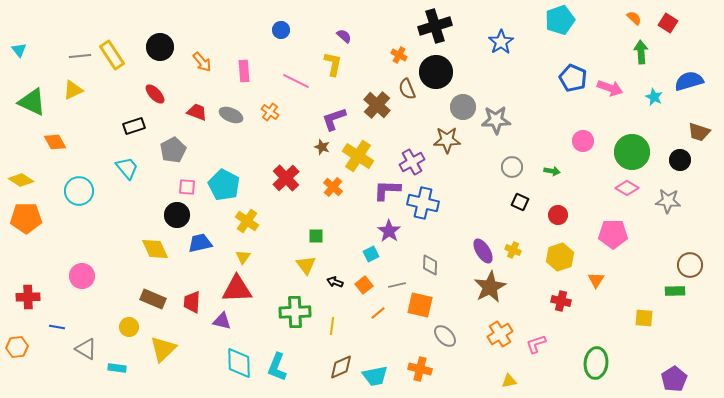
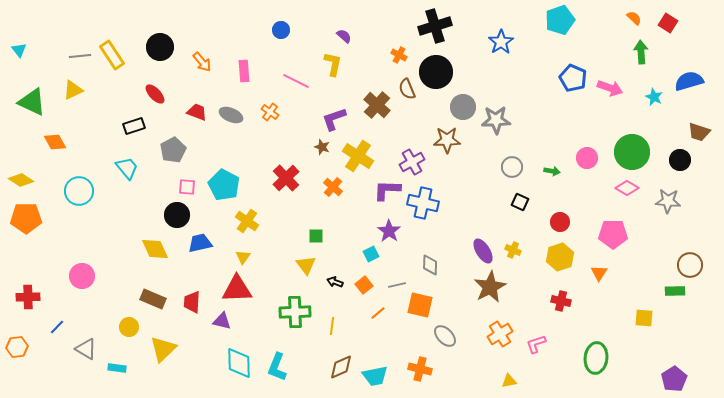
pink circle at (583, 141): moved 4 px right, 17 px down
red circle at (558, 215): moved 2 px right, 7 px down
orange triangle at (596, 280): moved 3 px right, 7 px up
blue line at (57, 327): rotated 56 degrees counterclockwise
green ellipse at (596, 363): moved 5 px up
